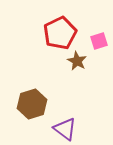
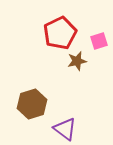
brown star: rotated 30 degrees clockwise
